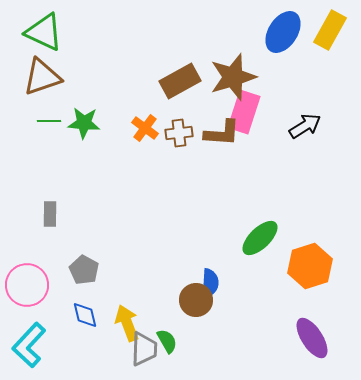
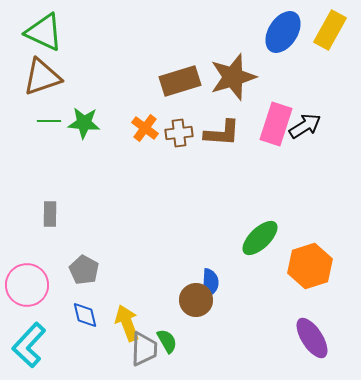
brown rectangle: rotated 12 degrees clockwise
pink rectangle: moved 32 px right, 12 px down
